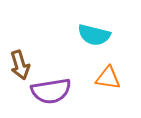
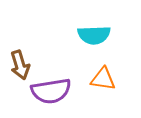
cyan semicircle: rotated 16 degrees counterclockwise
orange triangle: moved 5 px left, 1 px down
